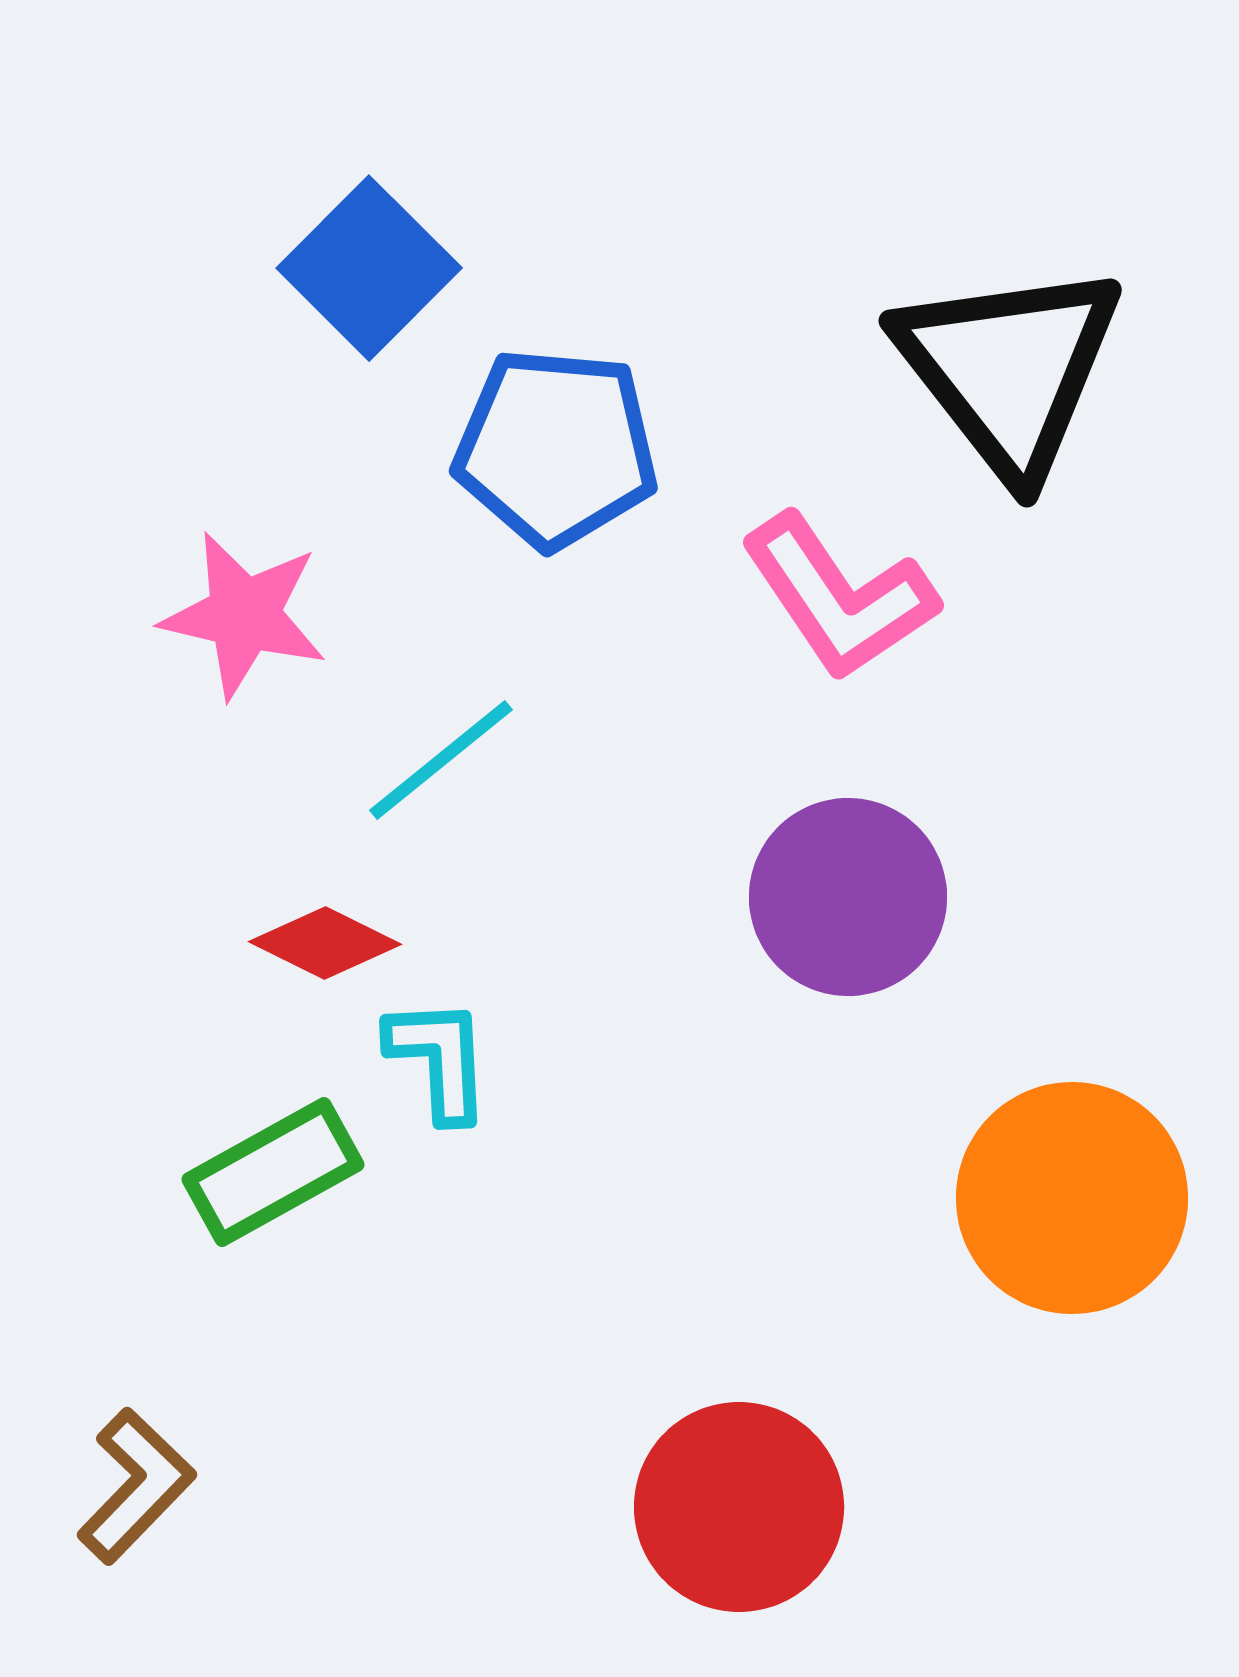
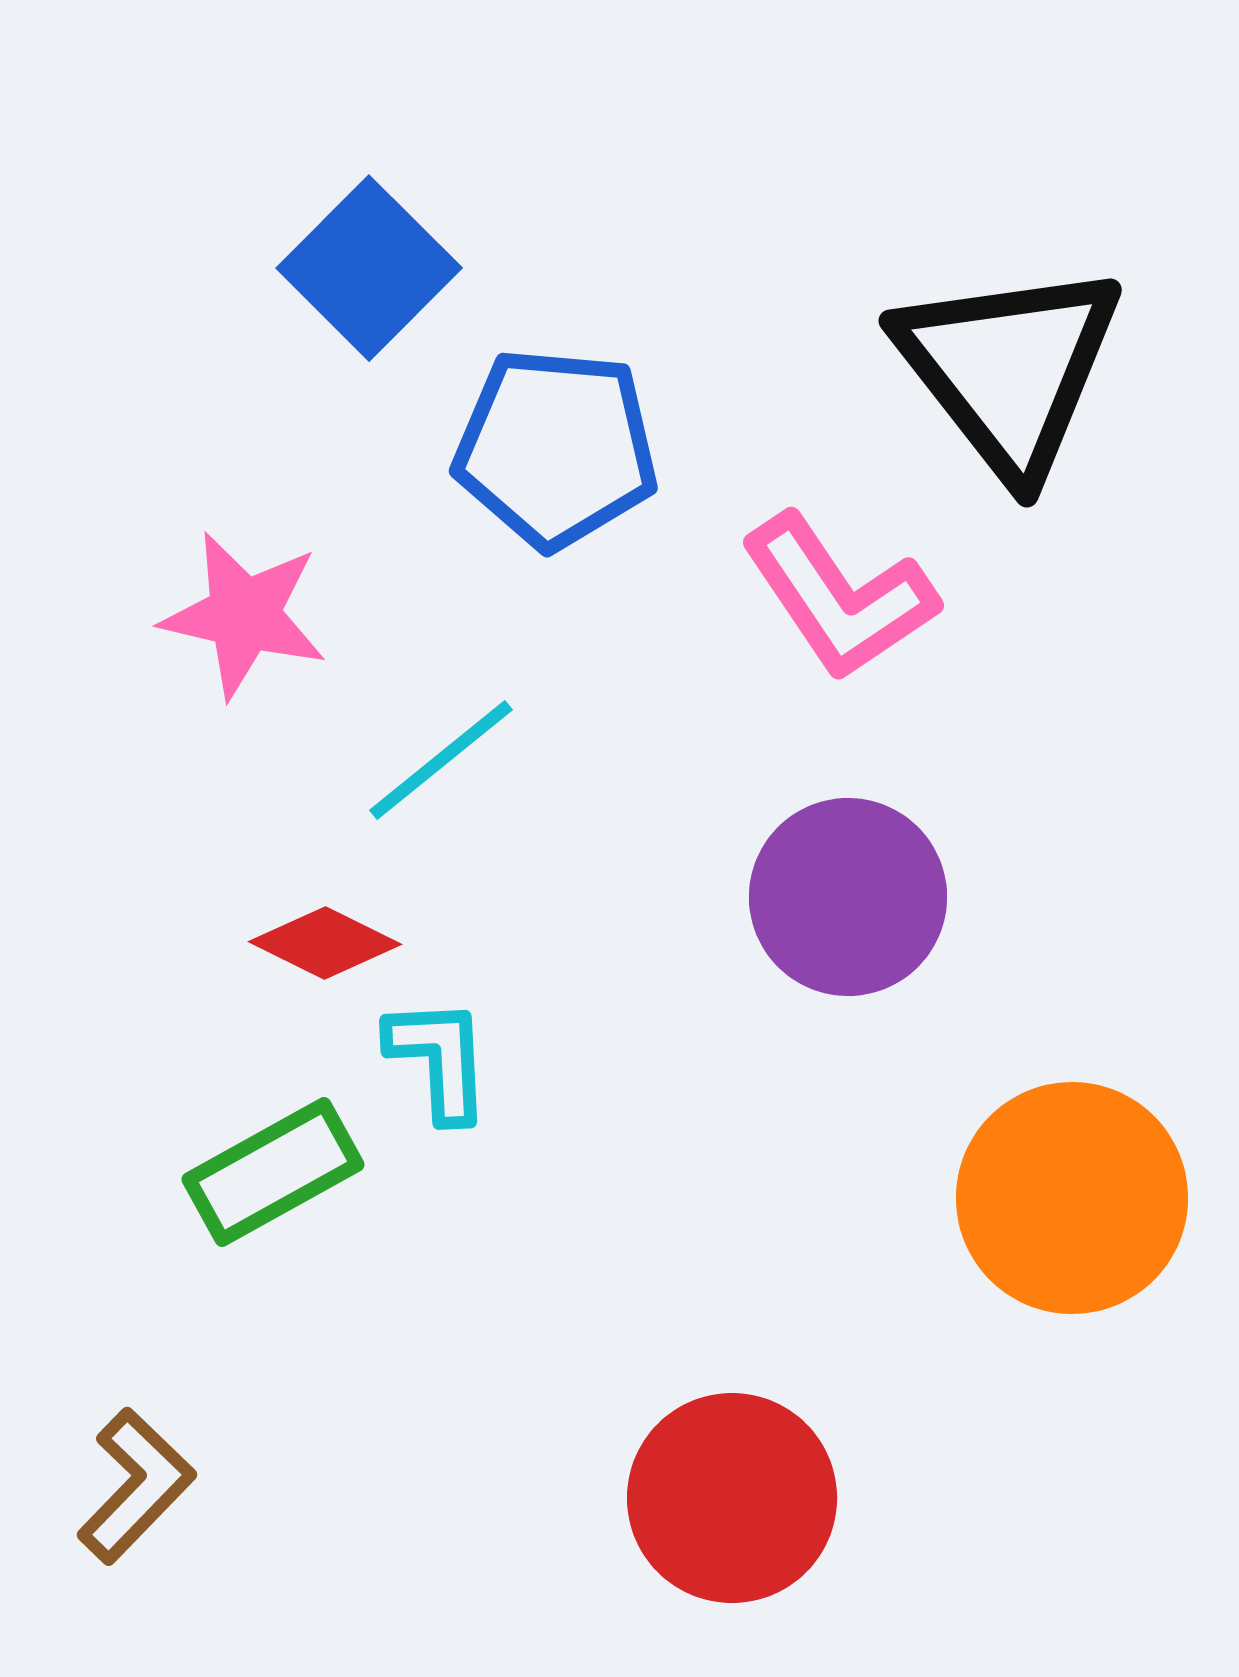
red circle: moved 7 px left, 9 px up
